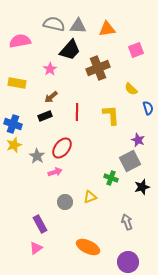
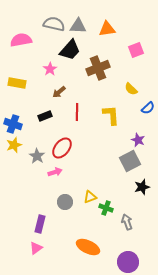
pink semicircle: moved 1 px right, 1 px up
brown arrow: moved 8 px right, 5 px up
blue semicircle: rotated 64 degrees clockwise
green cross: moved 5 px left, 30 px down
purple rectangle: rotated 42 degrees clockwise
